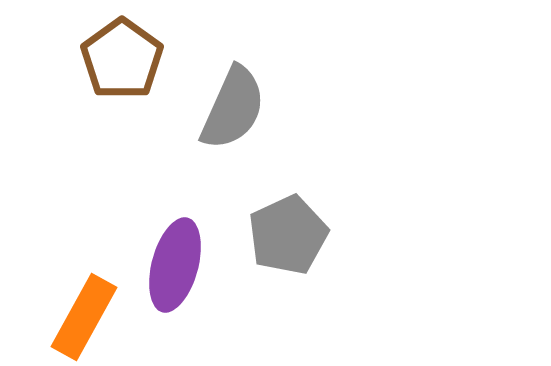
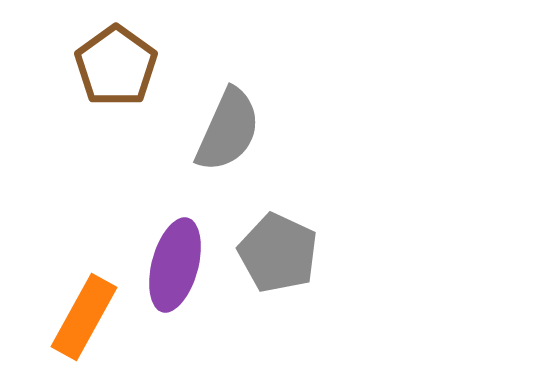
brown pentagon: moved 6 px left, 7 px down
gray semicircle: moved 5 px left, 22 px down
gray pentagon: moved 10 px left, 18 px down; rotated 22 degrees counterclockwise
